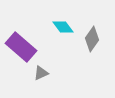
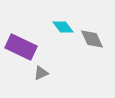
gray diamond: rotated 60 degrees counterclockwise
purple rectangle: rotated 16 degrees counterclockwise
